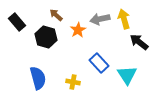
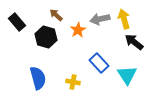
black arrow: moved 5 px left
